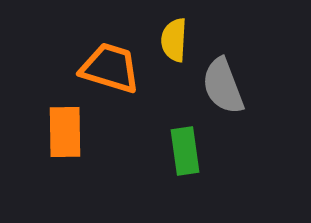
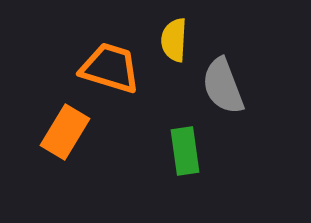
orange rectangle: rotated 32 degrees clockwise
